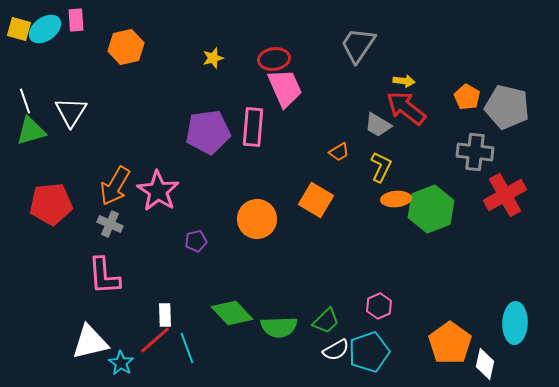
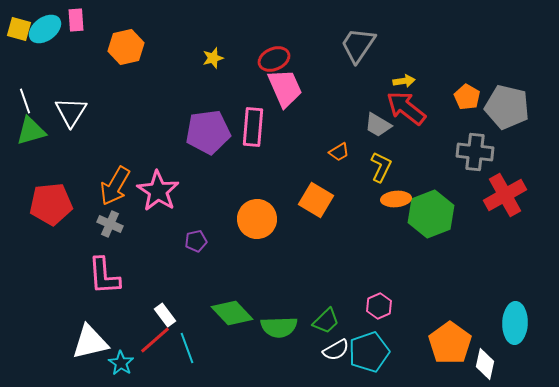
red ellipse at (274, 59): rotated 16 degrees counterclockwise
yellow arrow at (404, 81): rotated 15 degrees counterclockwise
green hexagon at (431, 209): moved 5 px down
white rectangle at (165, 315): rotated 35 degrees counterclockwise
